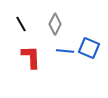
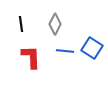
black line: rotated 21 degrees clockwise
blue square: moved 3 px right; rotated 10 degrees clockwise
